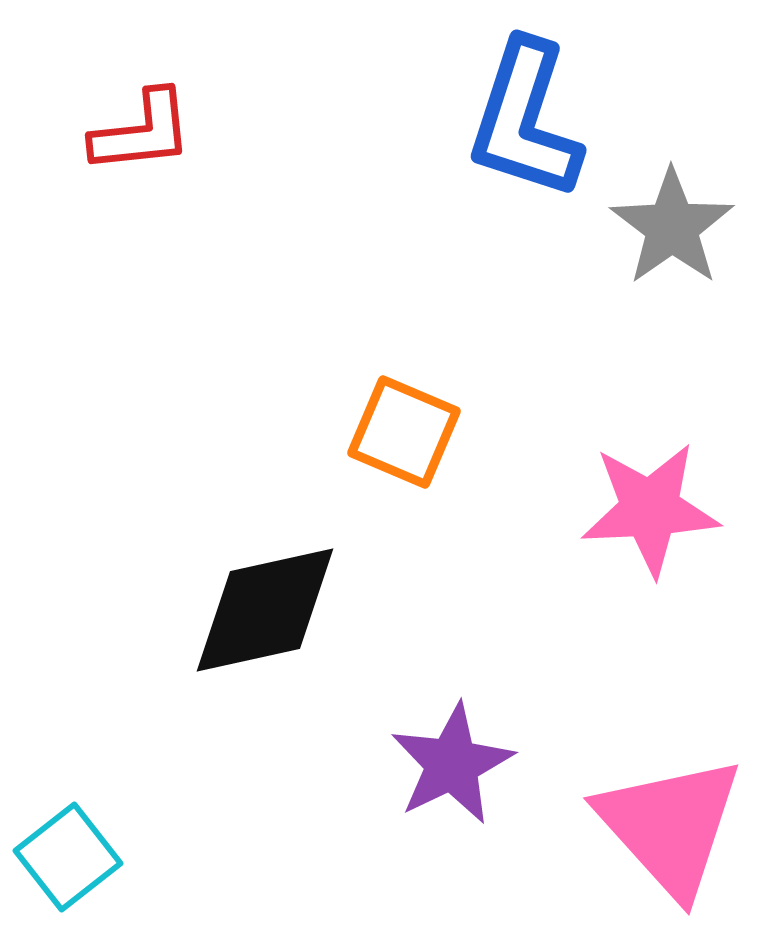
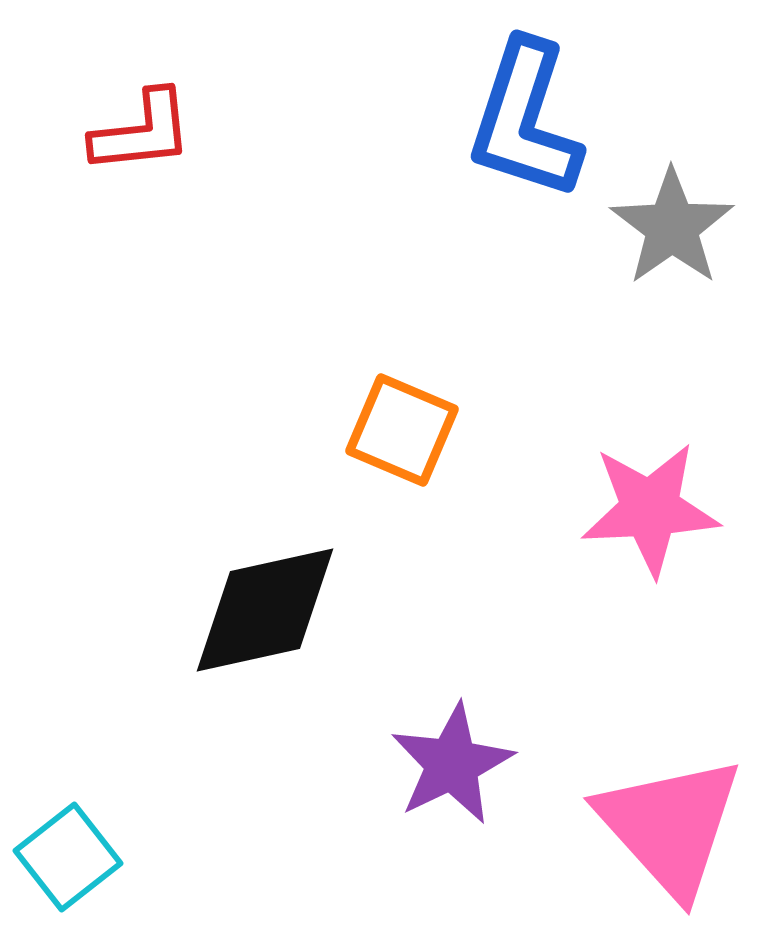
orange square: moved 2 px left, 2 px up
